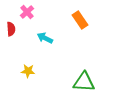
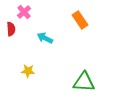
pink cross: moved 3 px left
